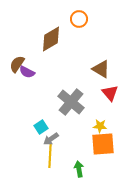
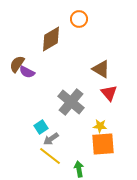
red triangle: moved 1 px left
yellow line: rotated 55 degrees counterclockwise
